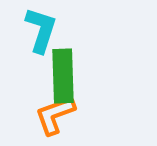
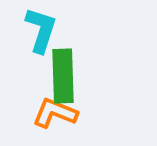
orange L-shape: moved 2 px up; rotated 42 degrees clockwise
